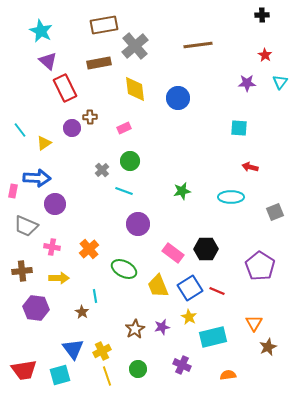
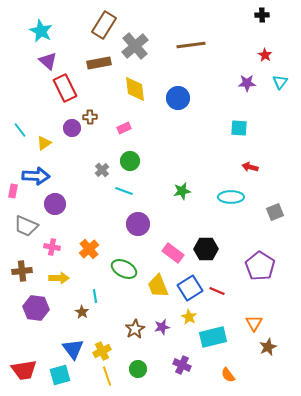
brown rectangle at (104, 25): rotated 48 degrees counterclockwise
brown line at (198, 45): moved 7 px left
blue arrow at (37, 178): moved 1 px left, 2 px up
orange semicircle at (228, 375): rotated 119 degrees counterclockwise
